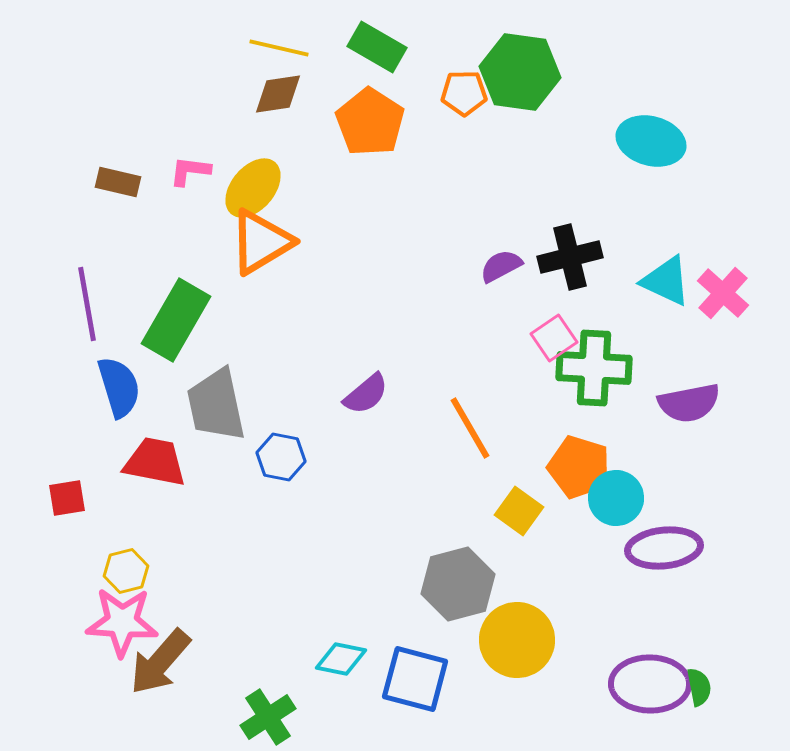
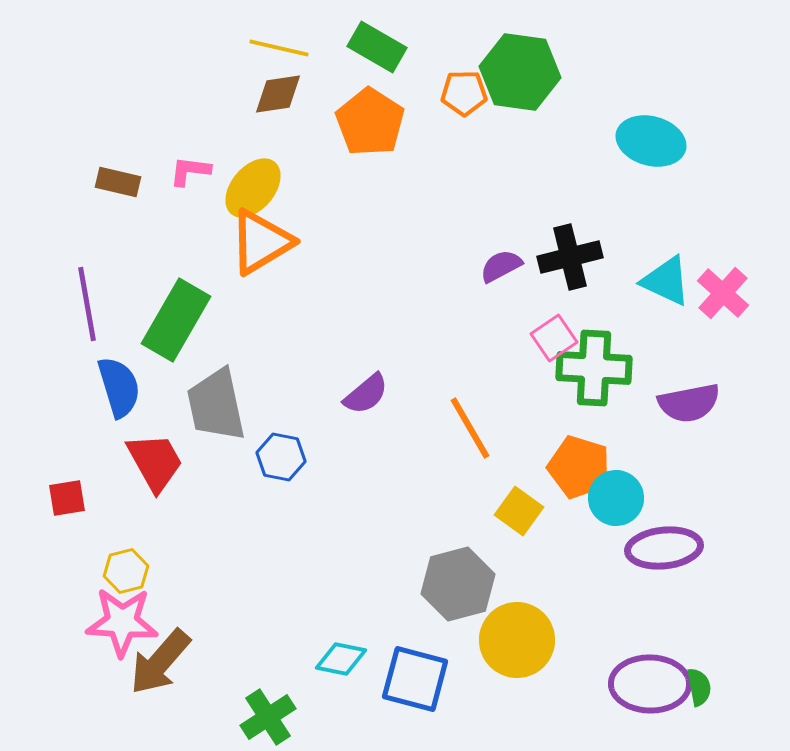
red trapezoid at (155, 462): rotated 50 degrees clockwise
